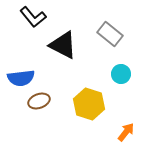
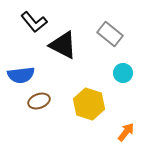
black L-shape: moved 1 px right, 5 px down
cyan circle: moved 2 px right, 1 px up
blue semicircle: moved 3 px up
